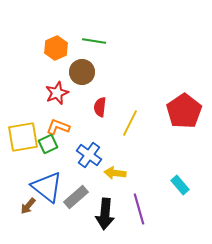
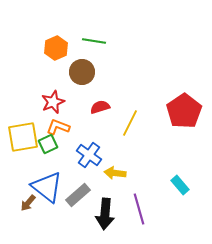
red star: moved 4 px left, 9 px down
red semicircle: rotated 66 degrees clockwise
gray rectangle: moved 2 px right, 2 px up
brown arrow: moved 3 px up
